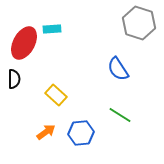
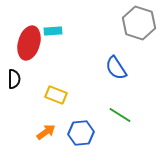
cyan rectangle: moved 1 px right, 2 px down
red ellipse: moved 5 px right; rotated 12 degrees counterclockwise
blue semicircle: moved 2 px left, 1 px up
yellow rectangle: rotated 20 degrees counterclockwise
